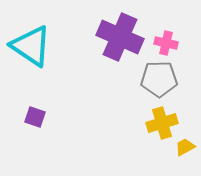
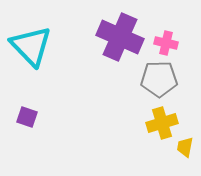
cyan triangle: rotated 12 degrees clockwise
purple square: moved 8 px left
yellow trapezoid: rotated 50 degrees counterclockwise
